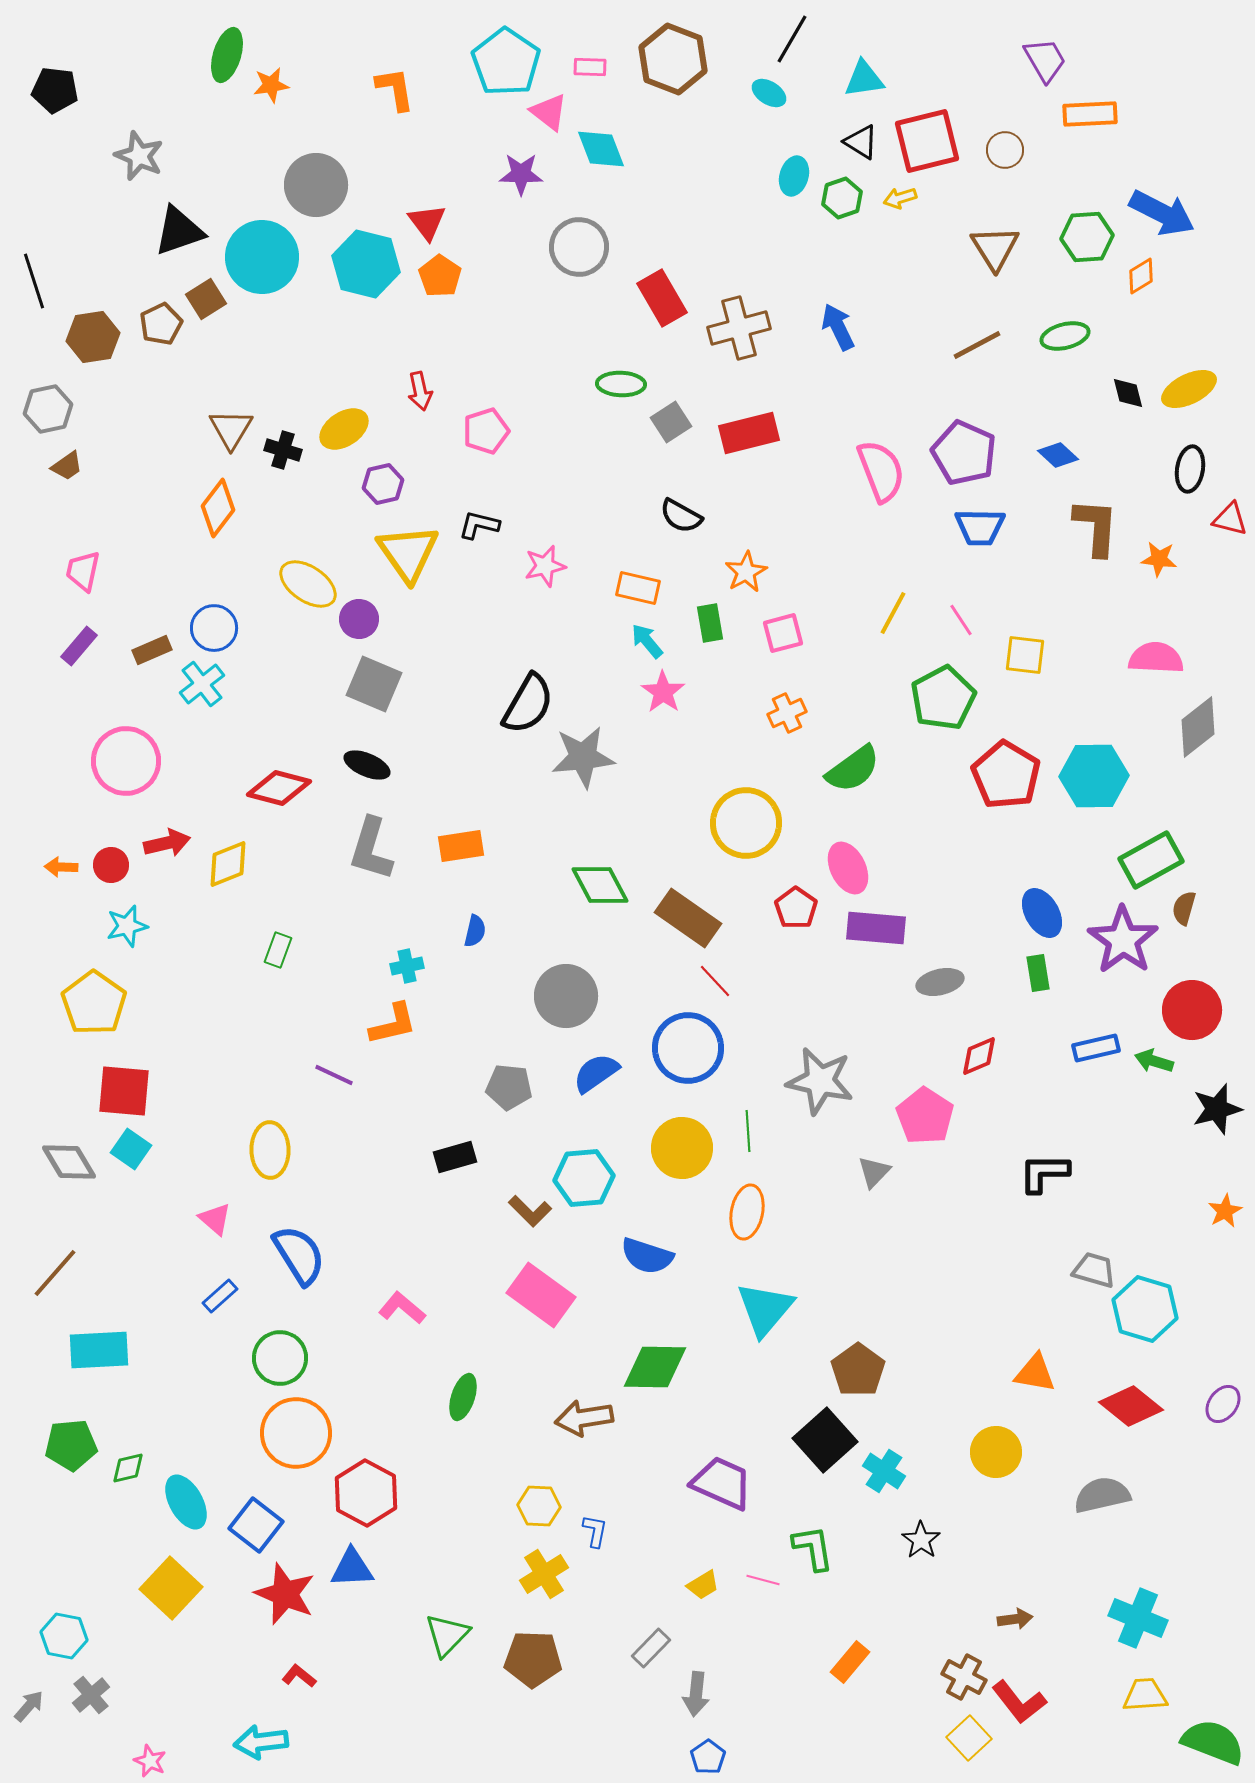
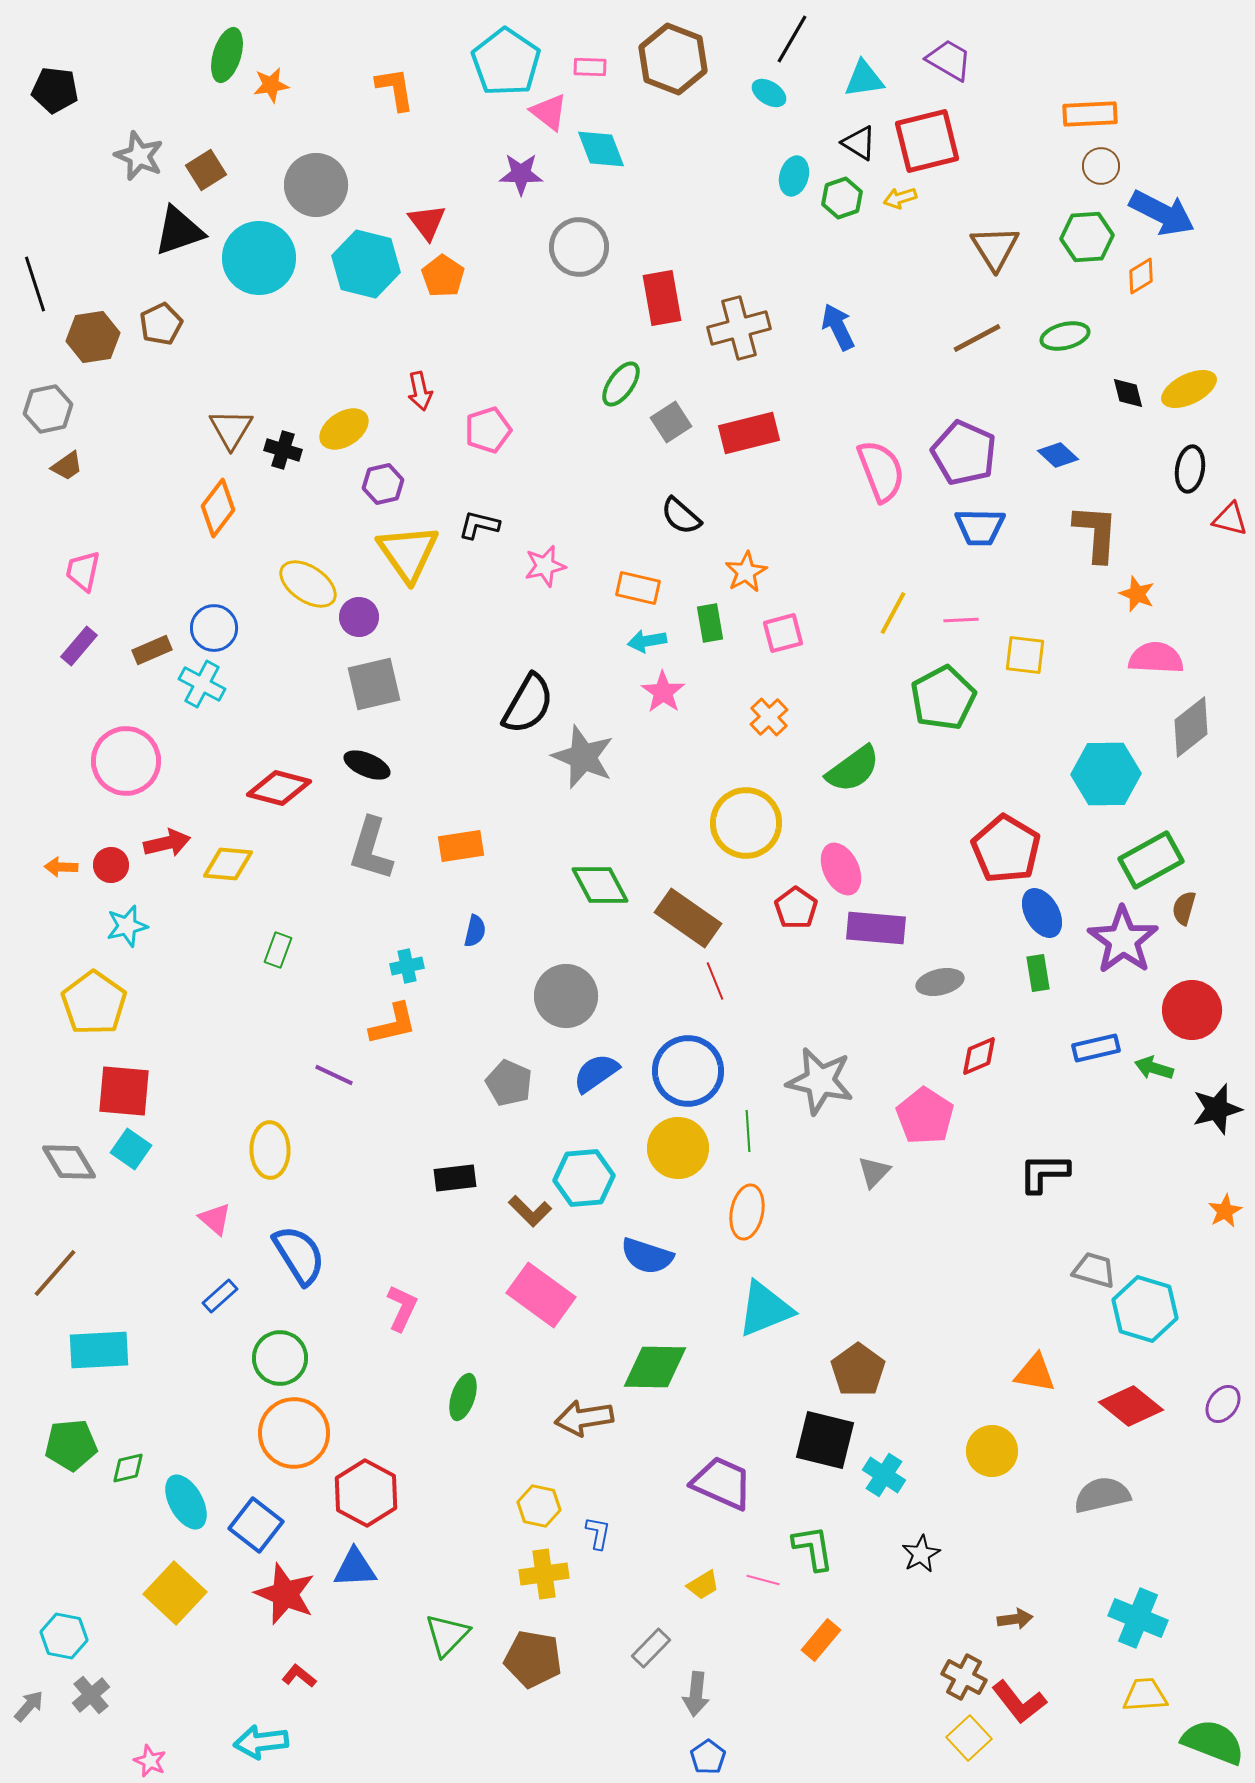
purple trapezoid at (1045, 60): moved 96 px left; rotated 30 degrees counterclockwise
black triangle at (861, 142): moved 2 px left, 1 px down
brown circle at (1005, 150): moved 96 px right, 16 px down
cyan circle at (262, 257): moved 3 px left, 1 px down
orange pentagon at (440, 276): moved 3 px right
black line at (34, 281): moved 1 px right, 3 px down
red rectangle at (662, 298): rotated 20 degrees clockwise
brown square at (206, 299): moved 129 px up
brown line at (977, 345): moved 7 px up
green ellipse at (621, 384): rotated 57 degrees counterclockwise
pink pentagon at (486, 431): moved 2 px right, 1 px up
black semicircle at (681, 516): rotated 12 degrees clockwise
brown L-shape at (1096, 527): moved 6 px down
orange star at (1159, 559): moved 22 px left, 35 px down; rotated 15 degrees clockwise
purple circle at (359, 619): moved 2 px up
pink line at (961, 620): rotated 60 degrees counterclockwise
cyan arrow at (647, 641): rotated 60 degrees counterclockwise
cyan cross at (202, 684): rotated 24 degrees counterclockwise
gray square at (374, 684): rotated 36 degrees counterclockwise
orange cross at (787, 713): moved 18 px left, 4 px down; rotated 18 degrees counterclockwise
gray diamond at (1198, 727): moved 7 px left
gray star at (583, 757): rotated 28 degrees clockwise
red pentagon at (1006, 775): moved 74 px down
cyan hexagon at (1094, 776): moved 12 px right, 2 px up
yellow diamond at (228, 864): rotated 27 degrees clockwise
pink ellipse at (848, 868): moved 7 px left, 1 px down
red line at (715, 981): rotated 21 degrees clockwise
blue circle at (688, 1048): moved 23 px down
green arrow at (1154, 1061): moved 7 px down
gray pentagon at (509, 1087): moved 4 px up; rotated 18 degrees clockwise
yellow circle at (682, 1148): moved 4 px left
black rectangle at (455, 1157): moved 21 px down; rotated 9 degrees clockwise
pink L-shape at (402, 1308): rotated 75 degrees clockwise
cyan triangle at (765, 1309): rotated 28 degrees clockwise
orange circle at (296, 1433): moved 2 px left
black square at (825, 1440): rotated 34 degrees counterclockwise
yellow circle at (996, 1452): moved 4 px left, 1 px up
cyan cross at (884, 1471): moved 4 px down
yellow hexagon at (539, 1506): rotated 9 degrees clockwise
blue L-shape at (595, 1531): moved 3 px right, 2 px down
black star at (921, 1540): moved 14 px down; rotated 9 degrees clockwise
blue triangle at (352, 1568): moved 3 px right
yellow cross at (544, 1574): rotated 24 degrees clockwise
yellow square at (171, 1588): moved 4 px right, 5 px down
brown pentagon at (533, 1659): rotated 8 degrees clockwise
orange rectangle at (850, 1662): moved 29 px left, 22 px up
